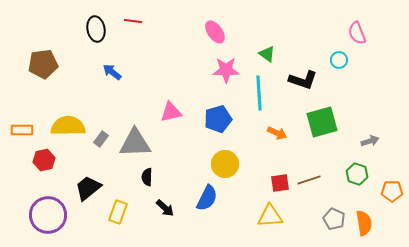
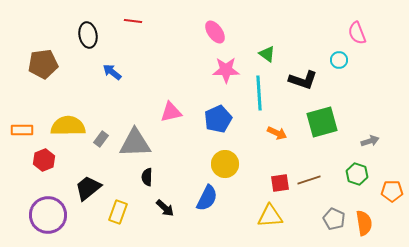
black ellipse: moved 8 px left, 6 px down
blue pentagon: rotated 8 degrees counterclockwise
red hexagon: rotated 10 degrees counterclockwise
